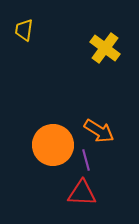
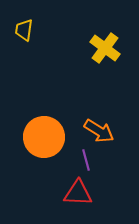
orange circle: moved 9 px left, 8 px up
red triangle: moved 4 px left
